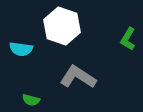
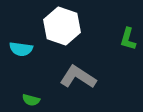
green L-shape: rotated 15 degrees counterclockwise
